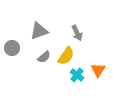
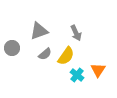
gray arrow: moved 1 px left
gray semicircle: moved 1 px right, 3 px up
